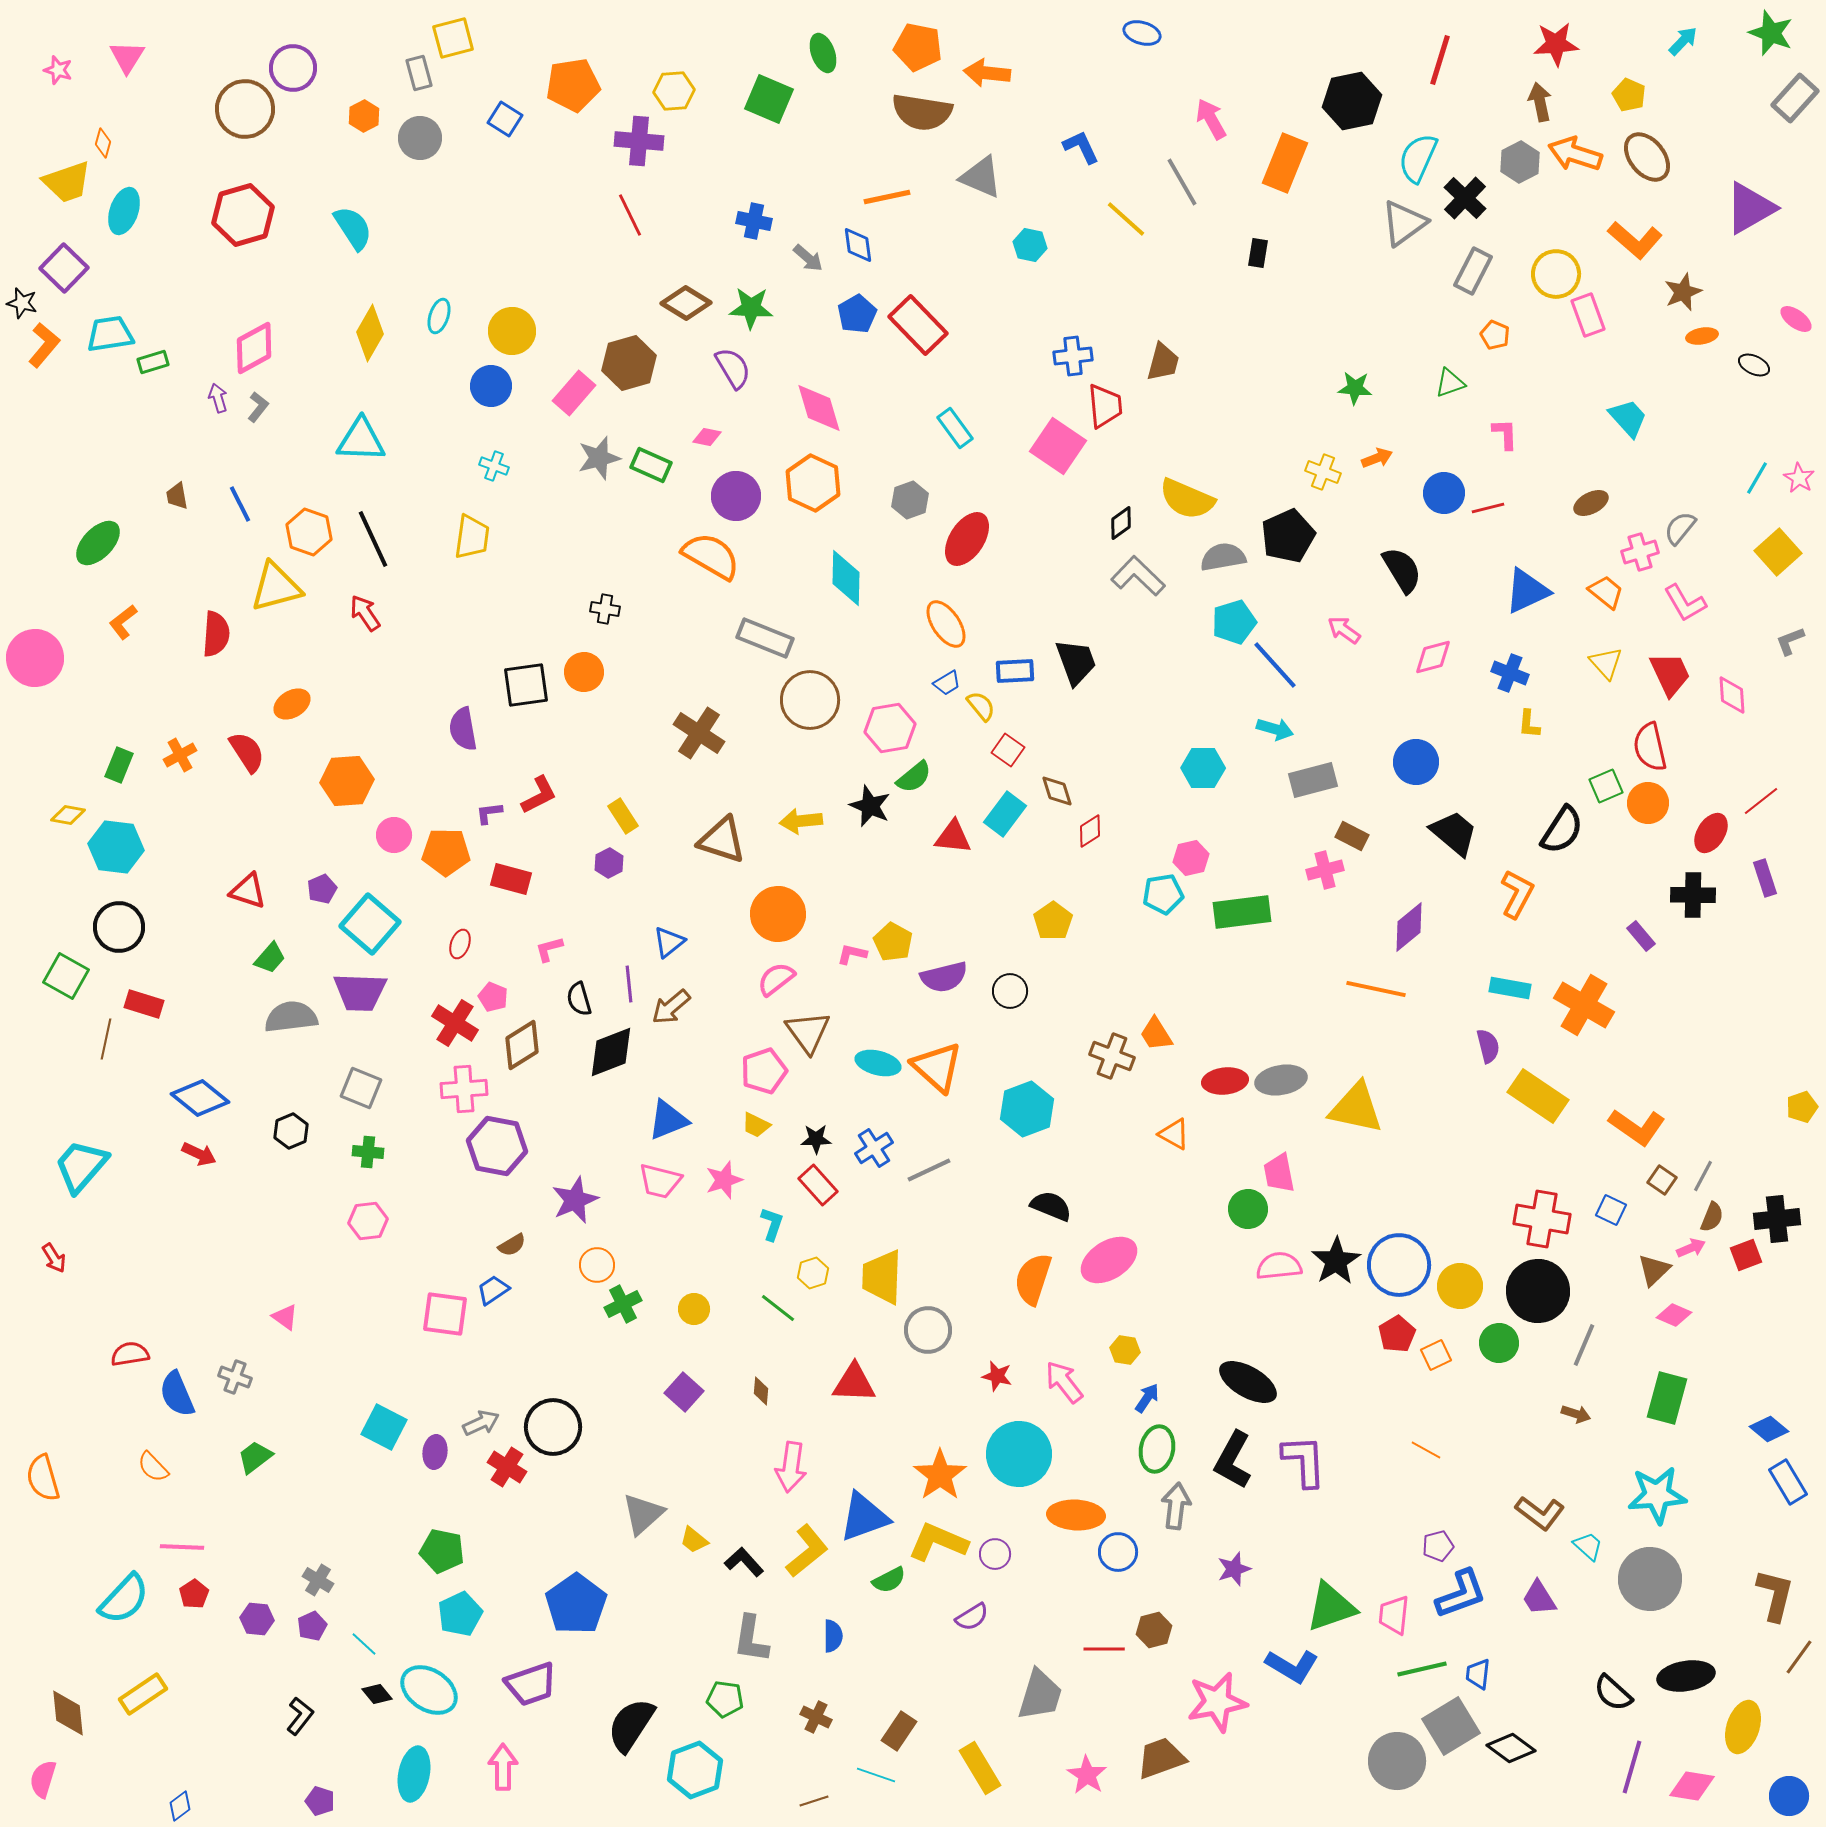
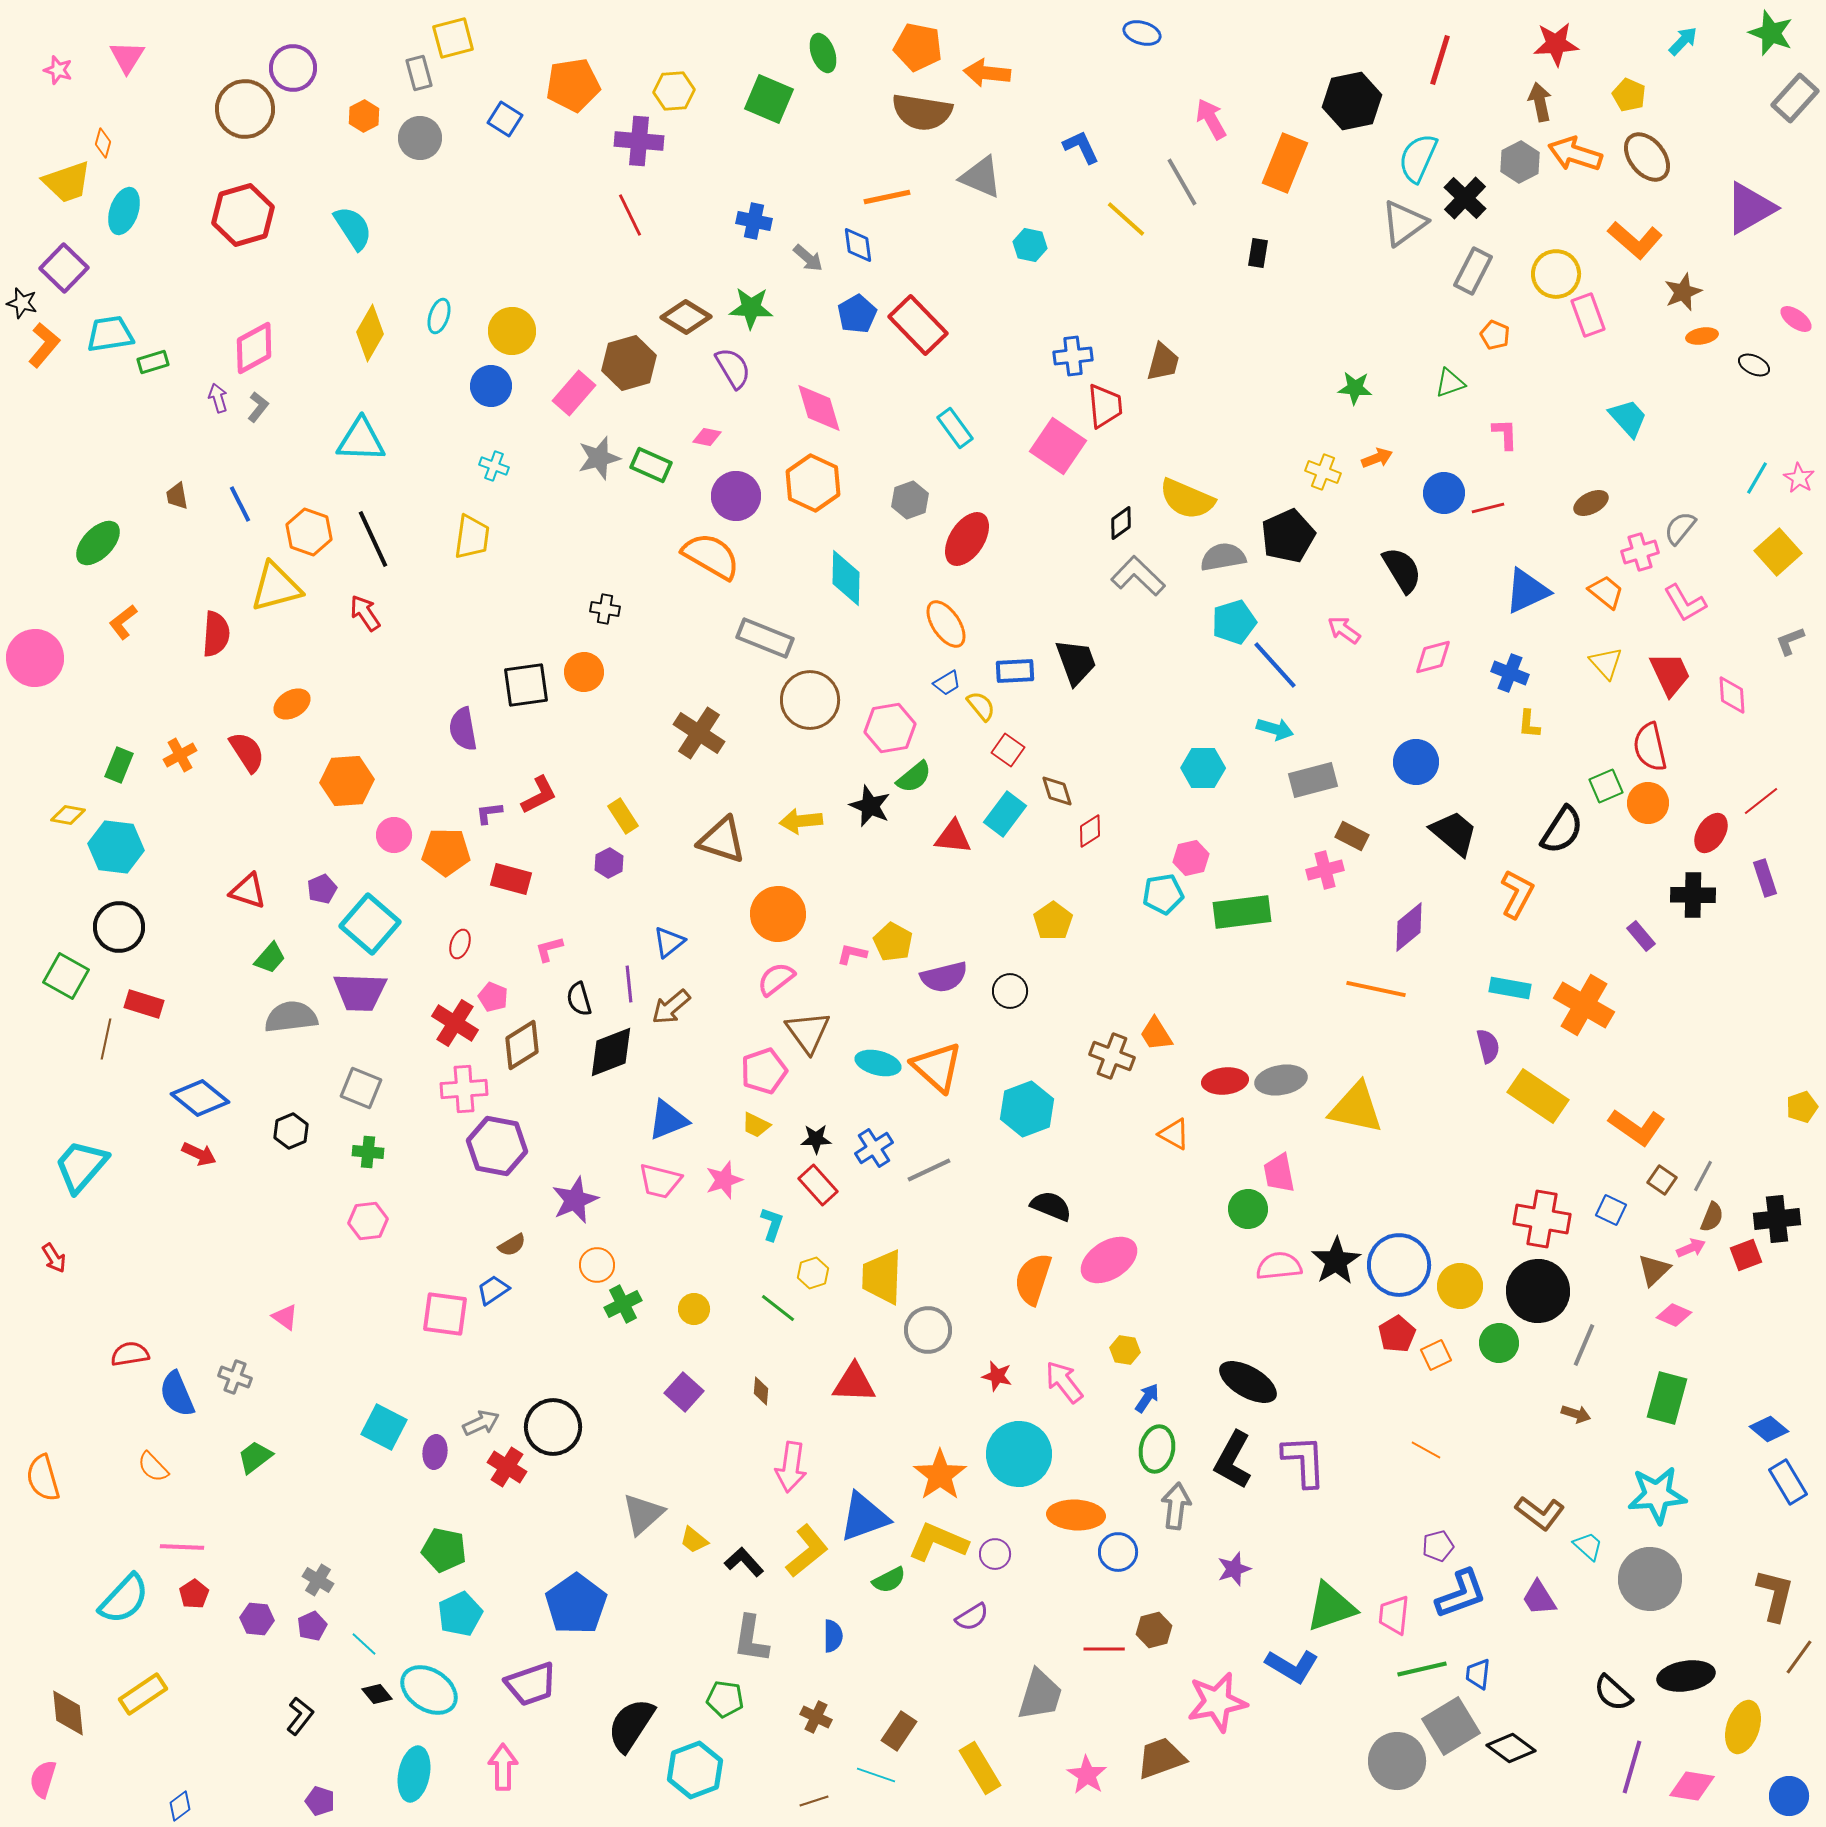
brown diamond at (686, 303): moved 14 px down
green pentagon at (442, 1551): moved 2 px right, 1 px up
